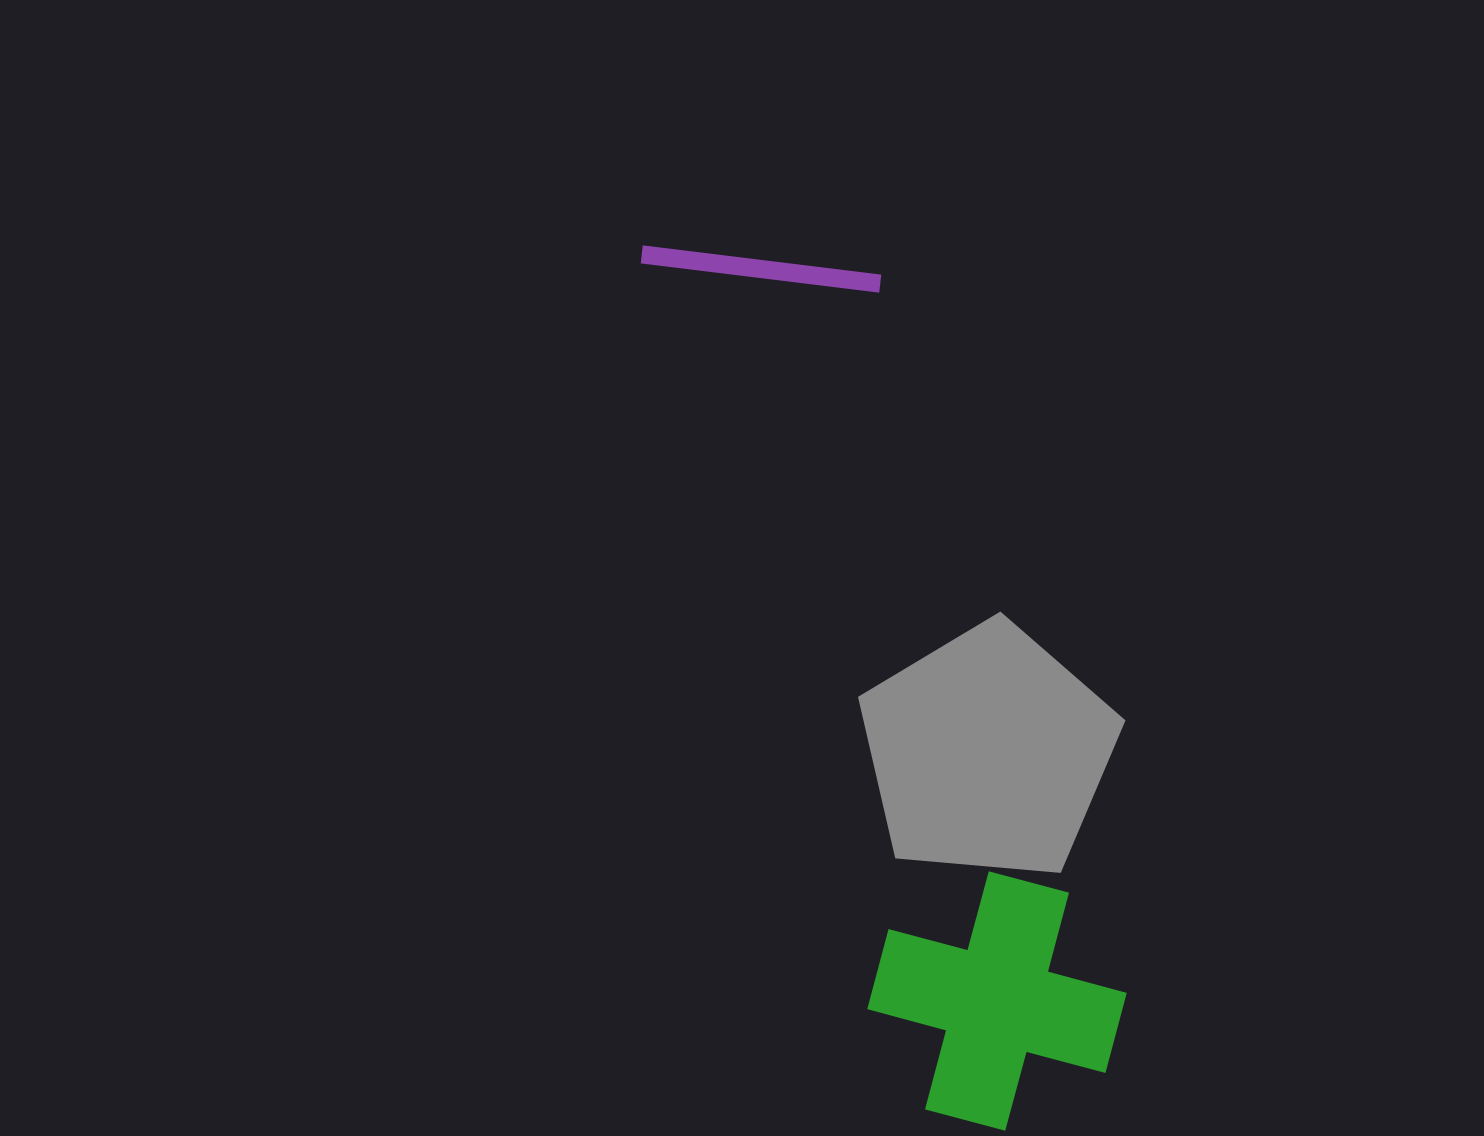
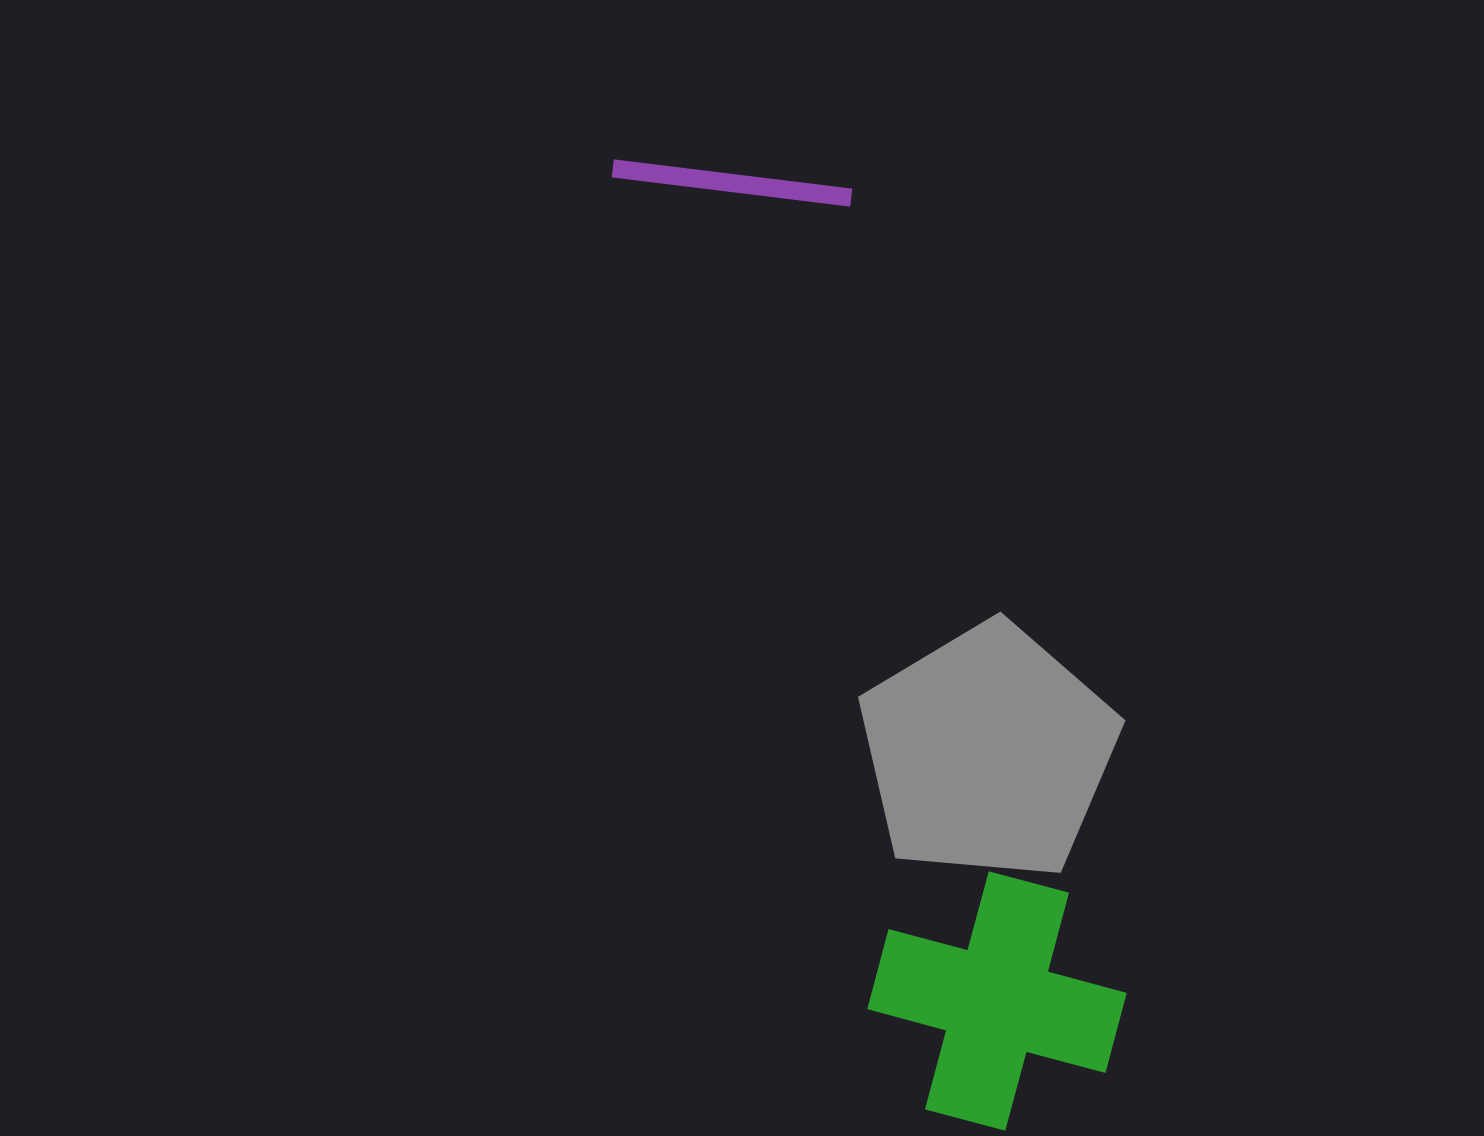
purple line: moved 29 px left, 86 px up
